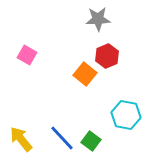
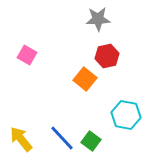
red hexagon: rotated 10 degrees clockwise
orange square: moved 5 px down
